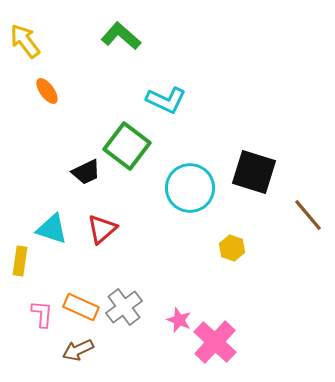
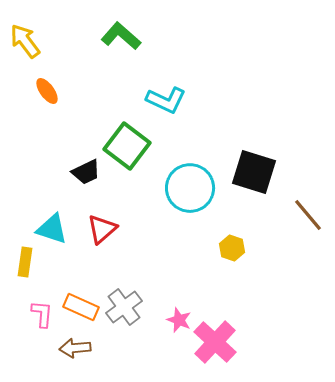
yellow rectangle: moved 5 px right, 1 px down
brown arrow: moved 3 px left, 2 px up; rotated 20 degrees clockwise
